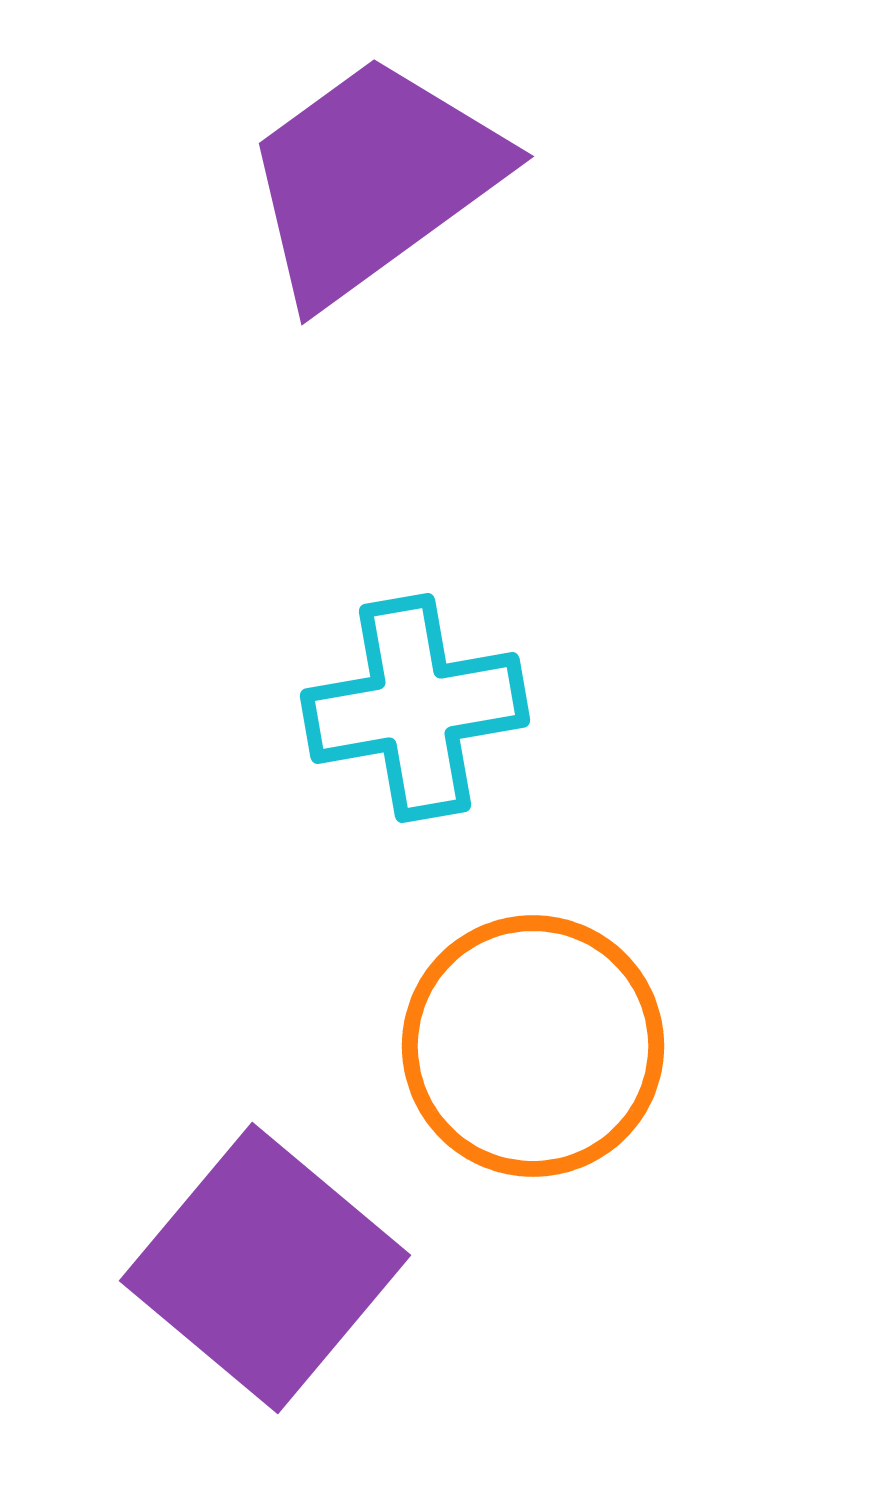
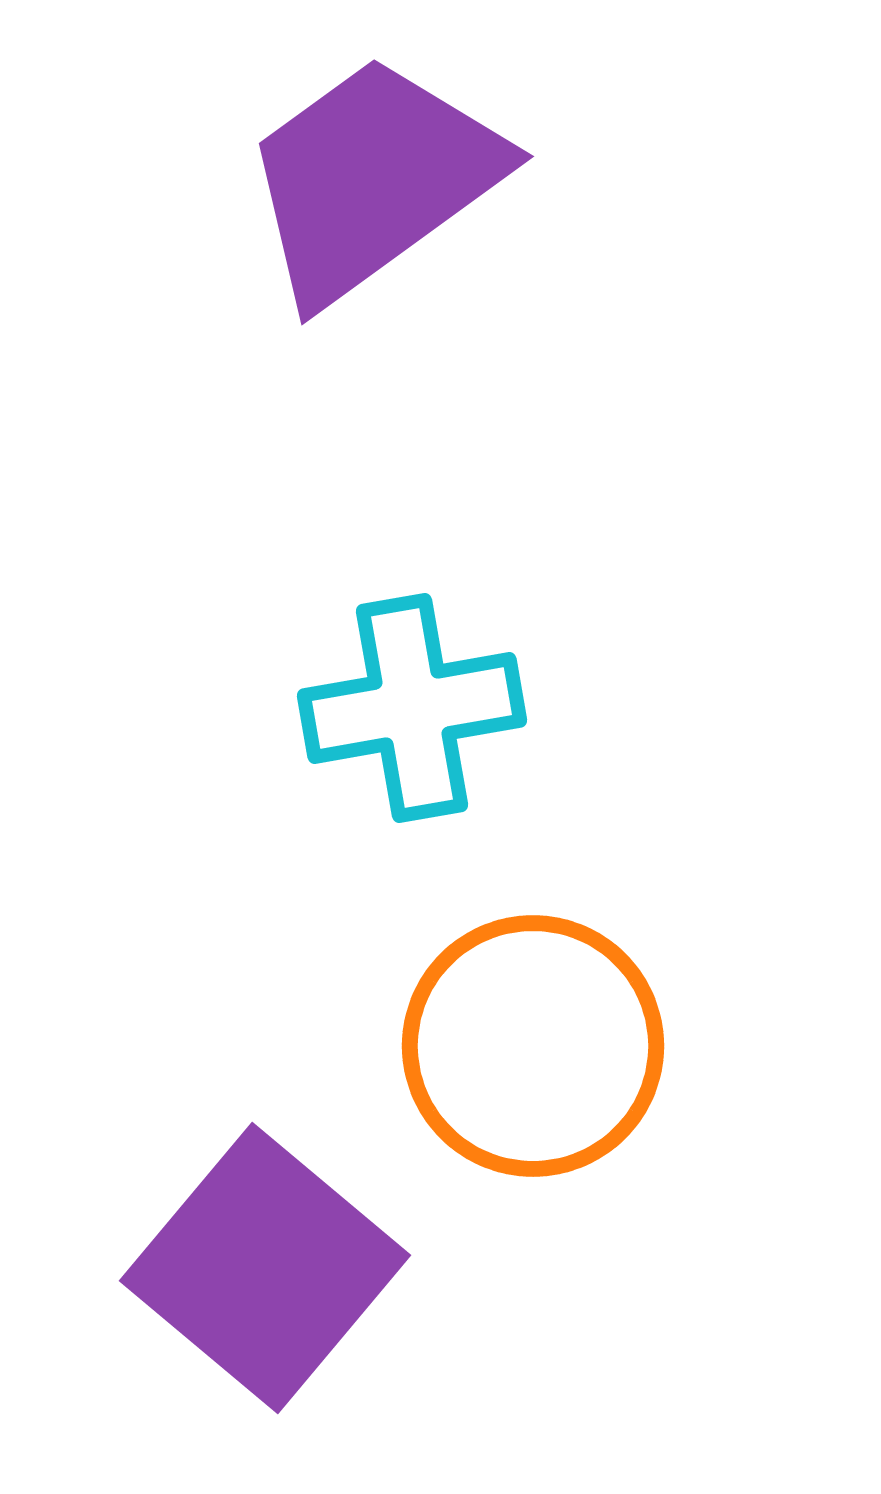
cyan cross: moved 3 px left
